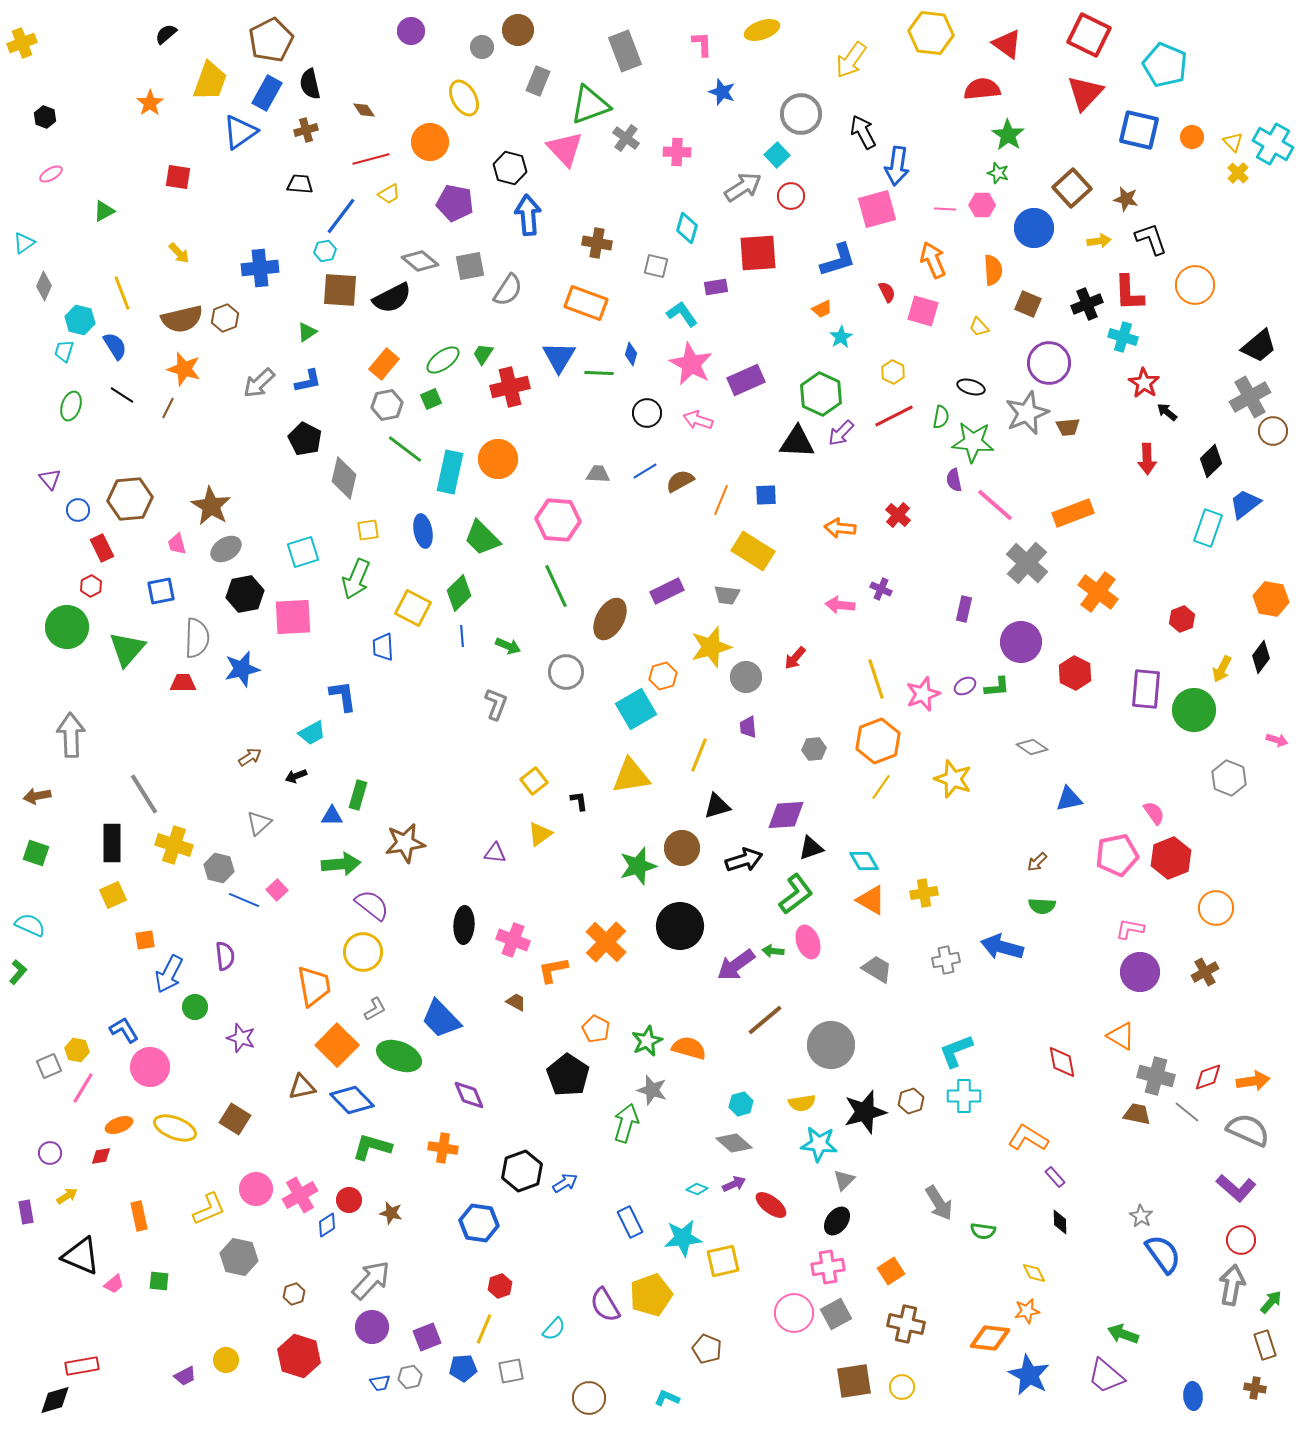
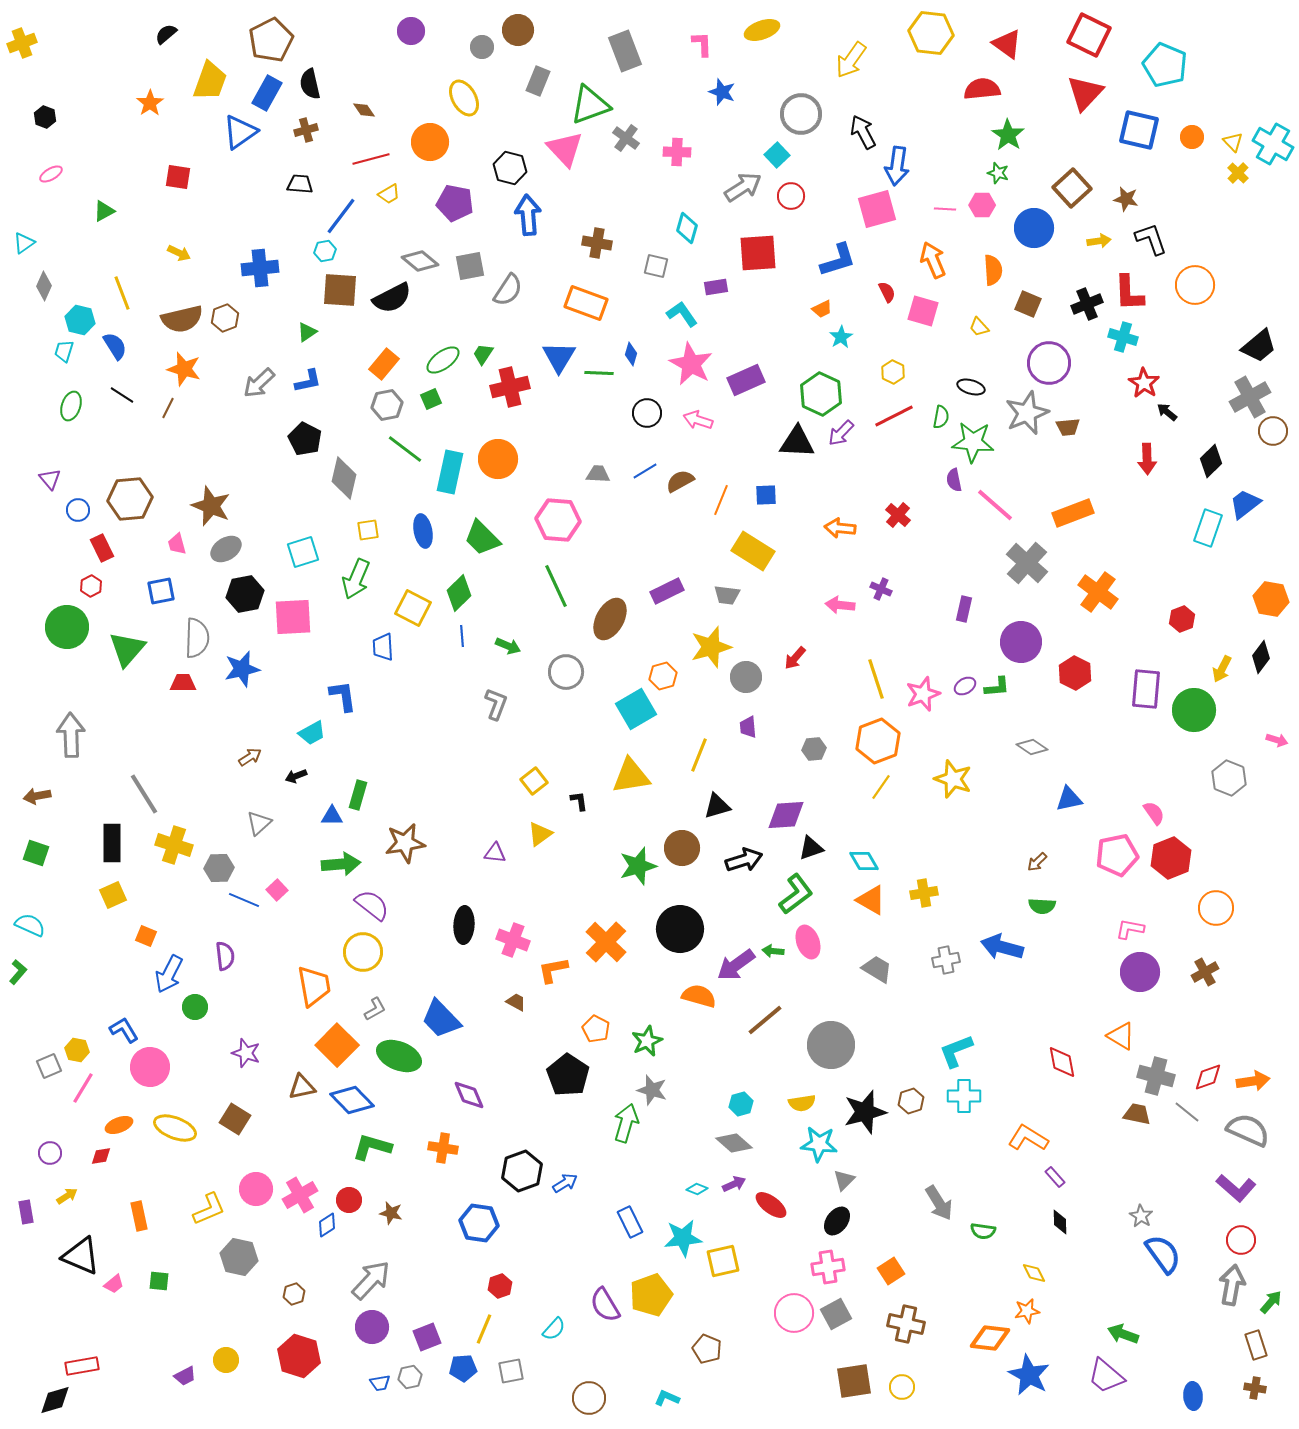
yellow arrow at (179, 253): rotated 20 degrees counterclockwise
brown star at (211, 506): rotated 9 degrees counterclockwise
gray hexagon at (219, 868): rotated 16 degrees counterclockwise
black circle at (680, 926): moved 3 px down
orange square at (145, 940): moved 1 px right, 4 px up; rotated 30 degrees clockwise
purple star at (241, 1038): moved 5 px right, 15 px down
orange semicircle at (689, 1048): moved 10 px right, 52 px up
brown rectangle at (1265, 1345): moved 9 px left
